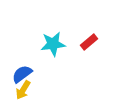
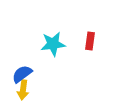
red rectangle: moved 1 px right, 1 px up; rotated 42 degrees counterclockwise
yellow arrow: rotated 24 degrees counterclockwise
